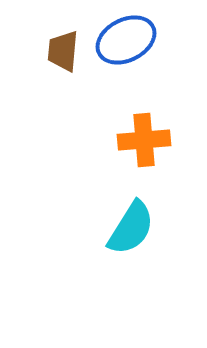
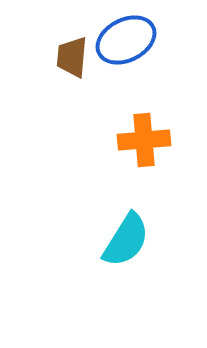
brown trapezoid: moved 9 px right, 6 px down
cyan semicircle: moved 5 px left, 12 px down
